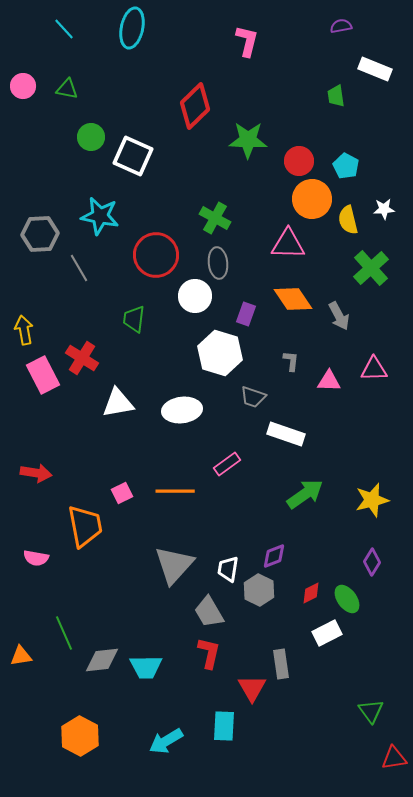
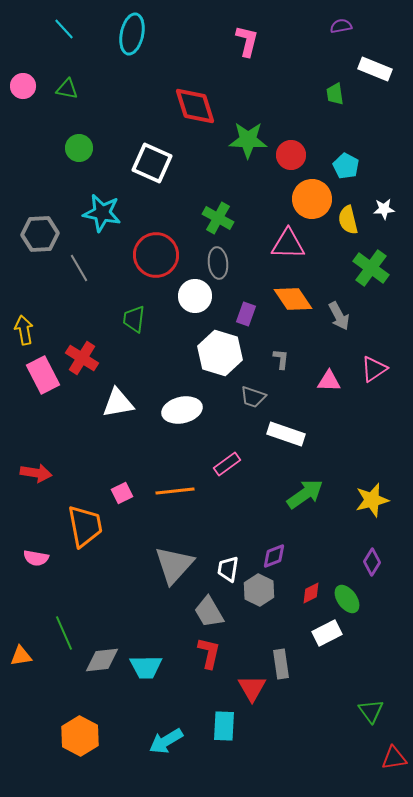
cyan ellipse at (132, 28): moved 6 px down
green trapezoid at (336, 96): moved 1 px left, 2 px up
red diamond at (195, 106): rotated 63 degrees counterclockwise
green circle at (91, 137): moved 12 px left, 11 px down
white square at (133, 156): moved 19 px right, 7 px down
red circle at (299, 161): moved 8 px left, 6 px up
cyan star at (100, 216): moved 2 px right, 3 px up
green cross at (215, 218): moved 3 px right
green cross at (371, 268): rotated 12 degrees counterclockwise
gray L-shape at (291, 361): moved 10 px left, 2 px up
pink triangle at (374, 369): rotated 32 degrees counterclockwise
white ellipse at (182, 410): rotated 6 degrees counterclockwise
orange line at (175, 491): rotated 6 degrees counterclockwise
